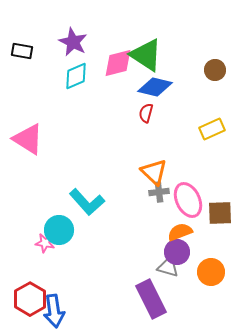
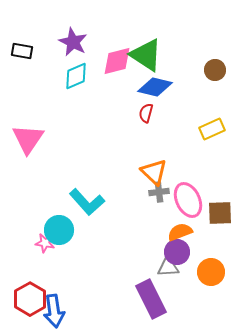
pink diamond: moved 1 px left, 2 px up
pink triangle: rotated 32 degrees clockwise
gray triangle: rotated 20 degrees counterclockwise
